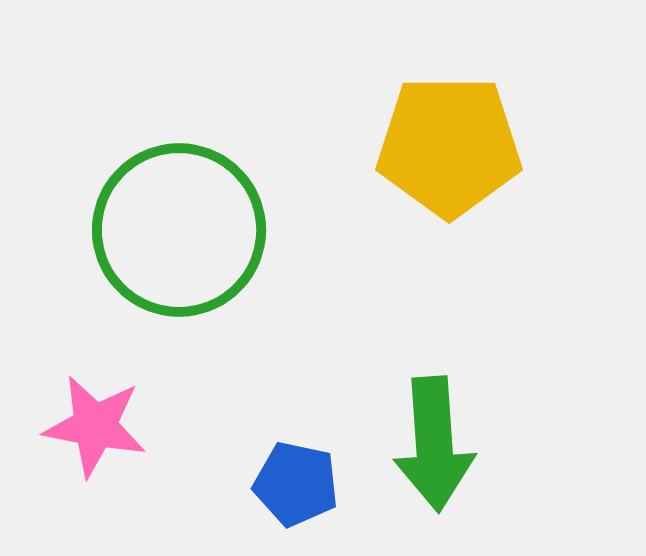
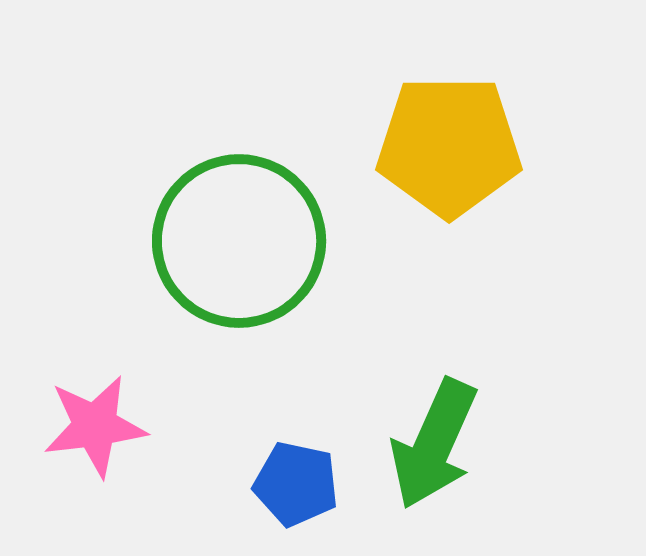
green circle: moved 60 px right, 11 px down
pink star: rotated 18 degrees counterclockwise
green arrow: rotated 28 degrees clockwise
